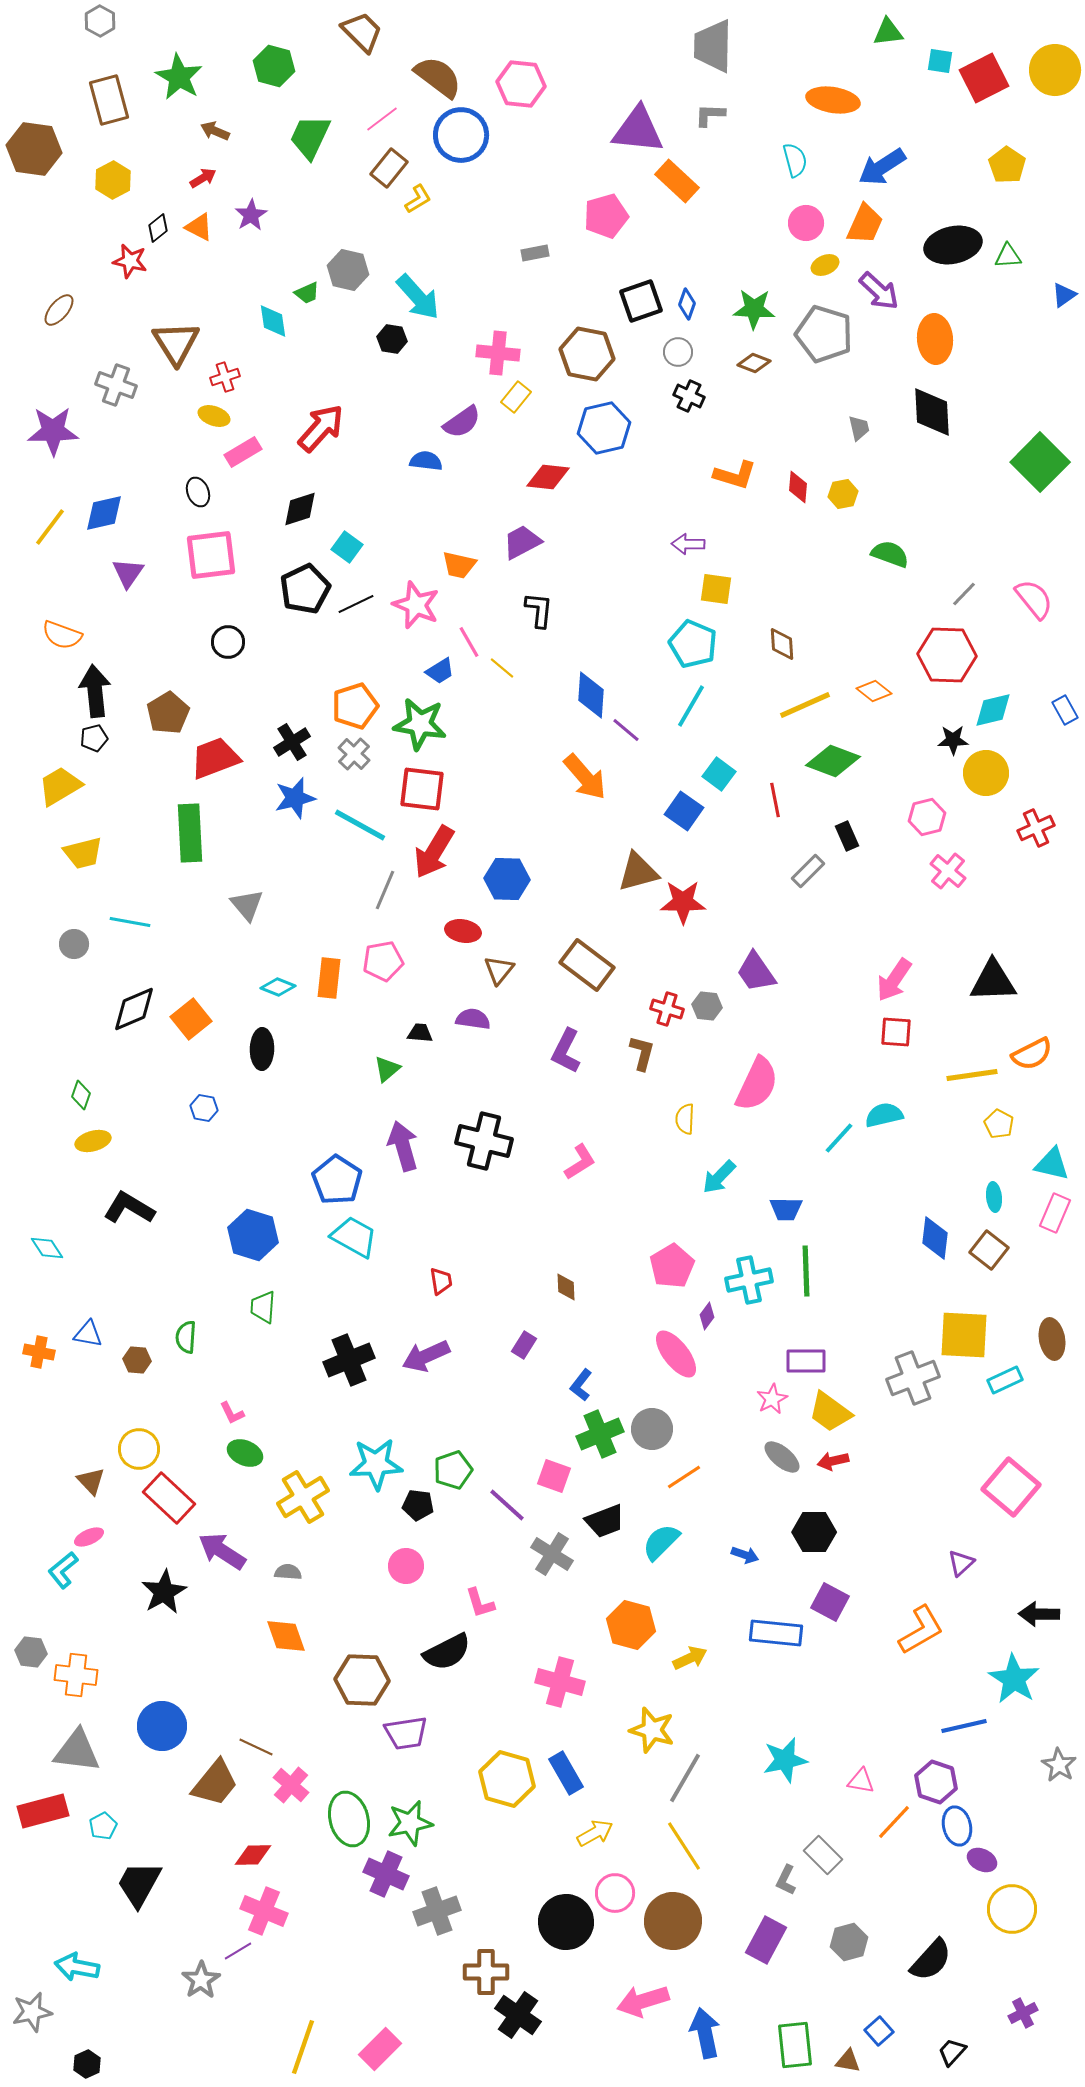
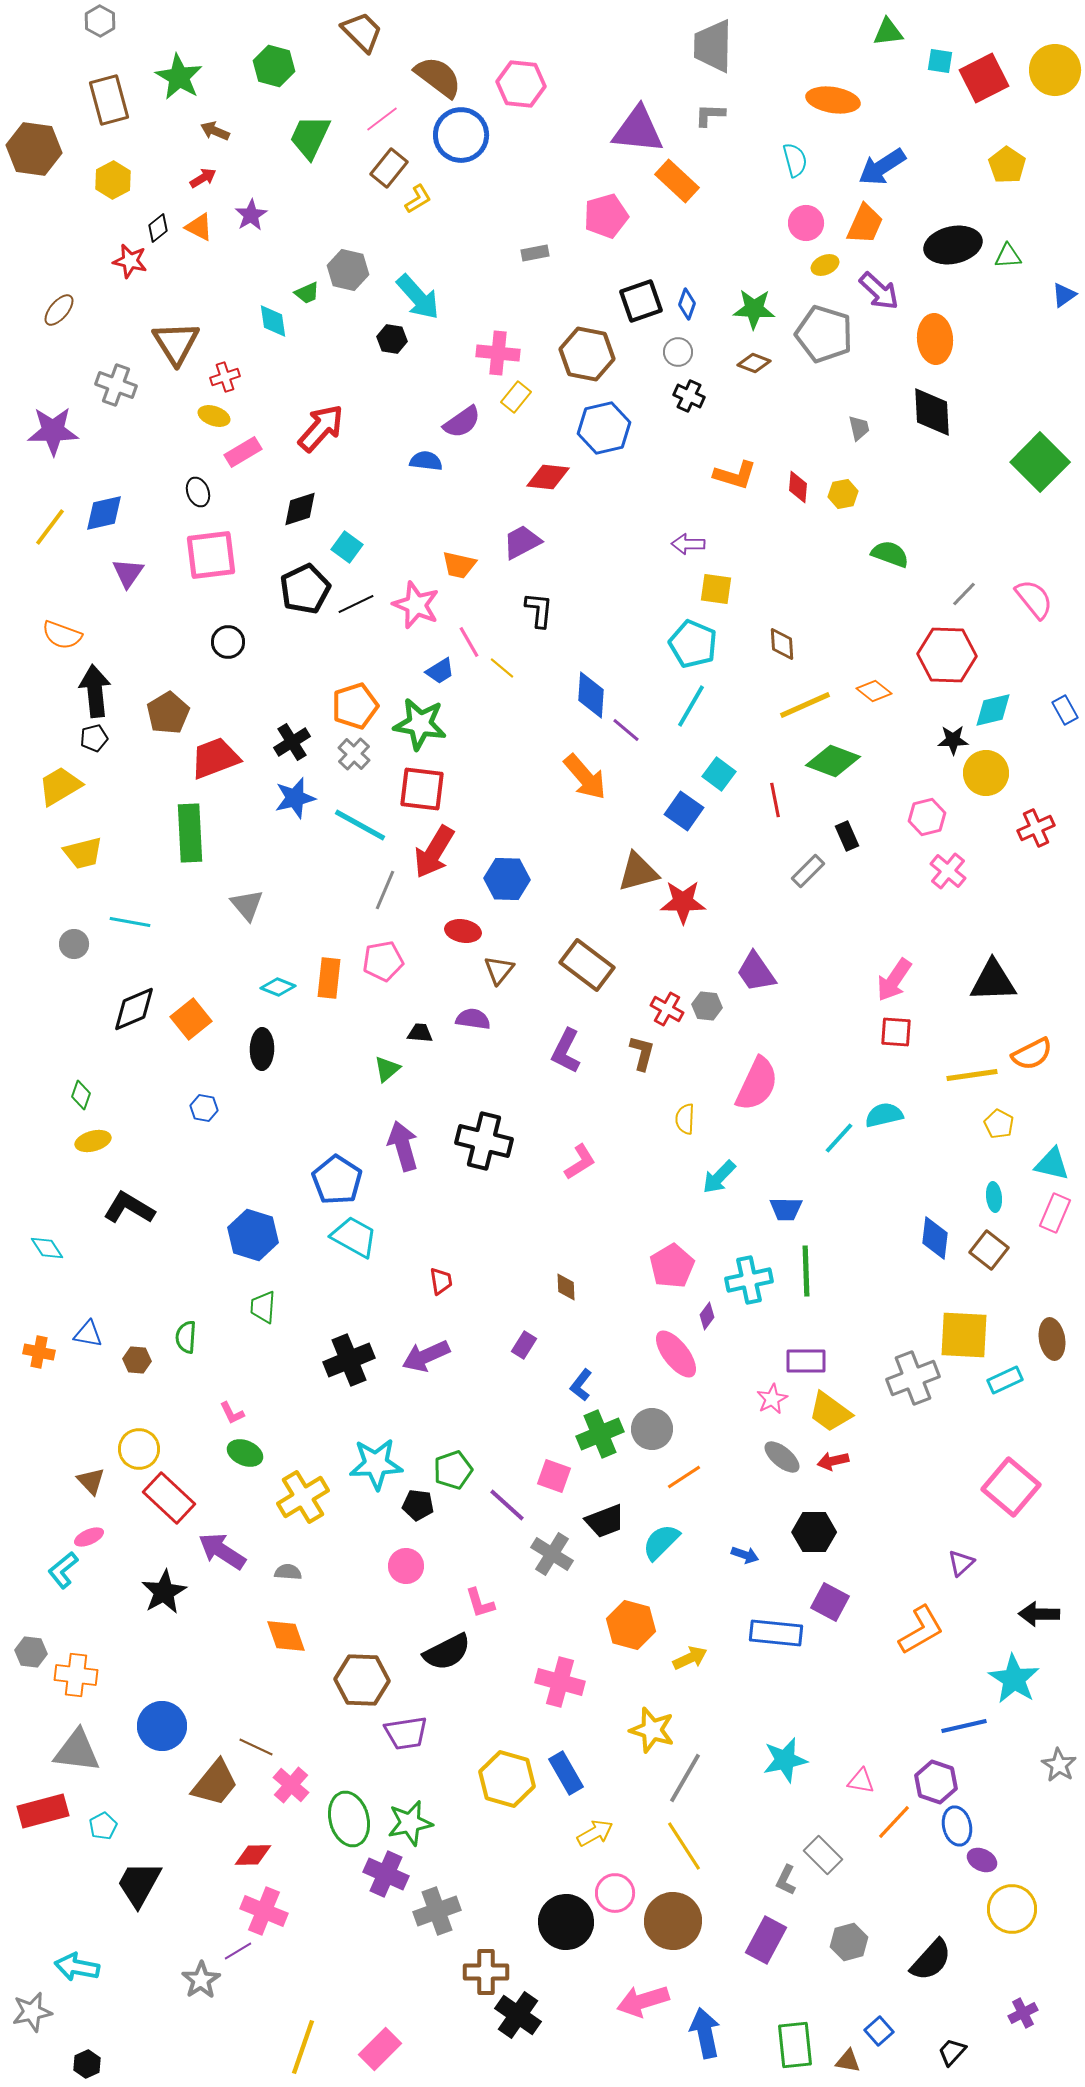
red cross at (667, 1009): rotated 12 degrees clockwise
